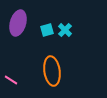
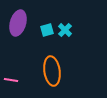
pink line: rotated 24 degrees counterclockwise
